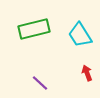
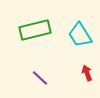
green rectangle: moved 1 px right, 1 px down
purple line: moved 5 px up
